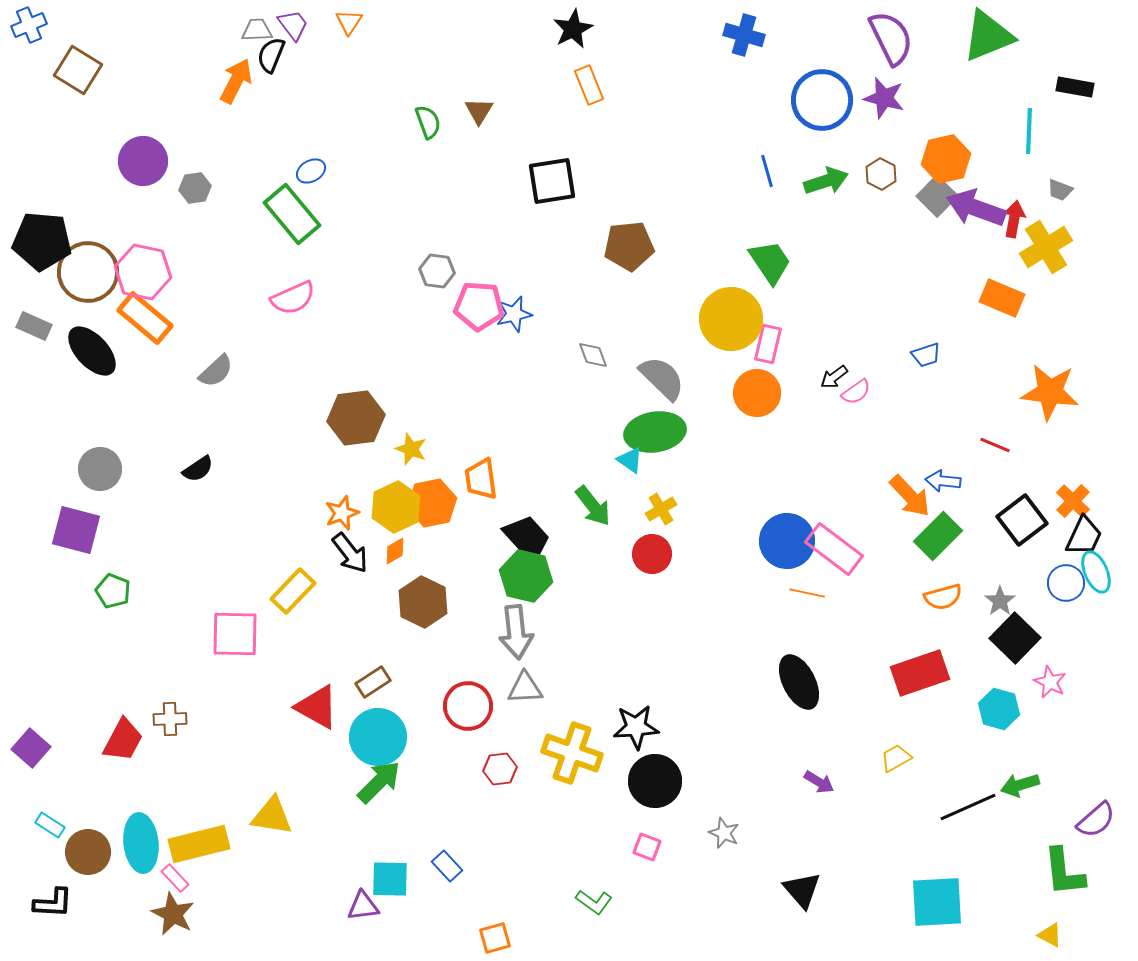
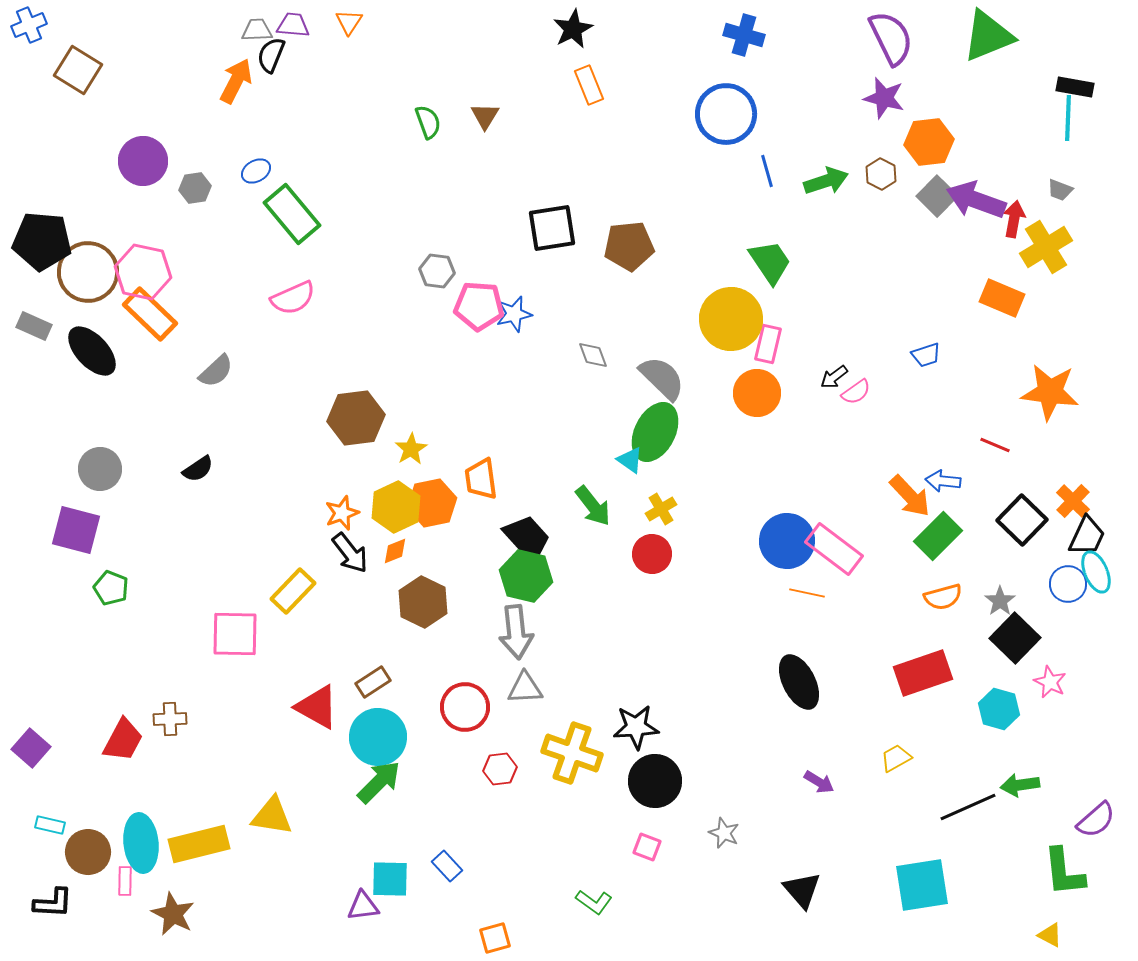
purple trapezoid at (293, 25): rotated 48 degrees counterclockwise
blue circle at (822, 100): moved 96 px left, 14 px down
brown triangle at (479, 111): moved 6 px right, 5 px down
cyan line at (1029, 131): moved 39 px right, 13 px up
orange hexagon at (946, 159): moved 17 px left, 17 px up; rotated 6 degrees clockwise
blue ellipse at (311, 171): moved 55 px left
black square at (552, 181): moved 47 px down
purple arrow at (976, 208): moved 8 px up
orange rectangle at (145, 318): moved 5 px right, 4 px up; rotated 4 degrees clockwise
green ellipse at (655, 432): rotated 54 degrees counterclockwise
yellow star at (411, 449): rotated 20 degrees clockwise
black square at (1022, 520): rotated 9 degrees counterclockwise
black trapezoid at (1084, 536): moved 3 px right
orange diamond at (395, 551): rotated 8 degrees clockwise
blue circle at (1066, 583): moved 2 px right, 1 px down
green pentagon at (113, 591): moved 2 px left, 3 px up
red rectangle at (920, 673): moved 3 px right
red circle at (468, 706): moved 3 px left, 1 px down
green arrow at (1020, 785): rotated 9 degrees clockwise
cyan rectangle at (50, 825): rotated 20 degrees counterclockwise
pink rectangle at (175, 878): moved 50 px left, 3 px down; rotated 44 degrees clockwise
cyan square at (937, 902): moved 15 px left, 17 px up; rotated 6 degrees counterclockwise
